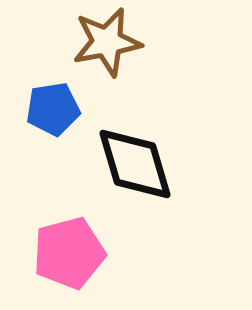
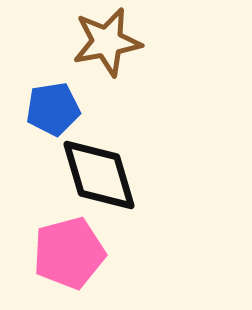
black diamond: moved 36 px left, 11 px down
